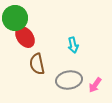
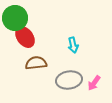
brown semicircle: moved 1 px left, 1 px up; rotated 95 degrees clockwise
pink arrow: moved 1 px left, 2 px up
